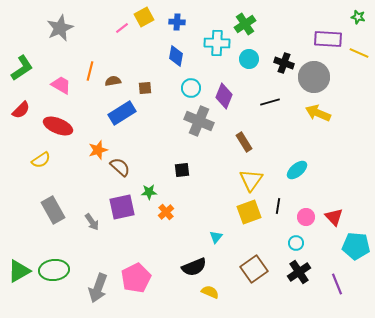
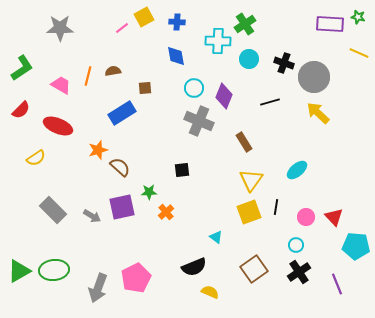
gray star at (60, 28): rotated 24 degrees clockwise
purple rectangle at (328, 39): moved 2 px right, 15 px up
cyan cross at (217, 43): moved 1 px right, 2 px up
blue diamond at (176, 56): rotated 20 degrees counterclockwise
orange line at (90, 71): moved 2 px left, 5 px down
brown semicircle at (113, 81): moved 10 px up
cyan circle at (191, 88): moved 3 px right
yellow arrow at (318, 113): rotated 20 degrees clockwise
yellow semicircle at (41, 160): moved 5 px left, 2 px up
black line at (278, 206): moved 2 px left, 1 px down
gray rectangle at (53, 210): rotated 16 degrees counterclockwise
gray arrow at (92, 222): moved 6 px up; rotated 24 degrees counterclockwise
cyan triangle at (216, 237): rotated 32 degrees counterclockwise
cyan circle at (296, 243): moved 2 px down
